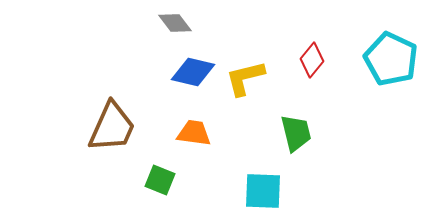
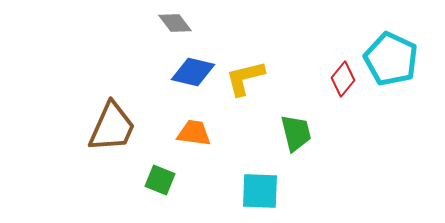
red diamond: moved 31 px right, 19 px down
cyan square: moved 3 px left
